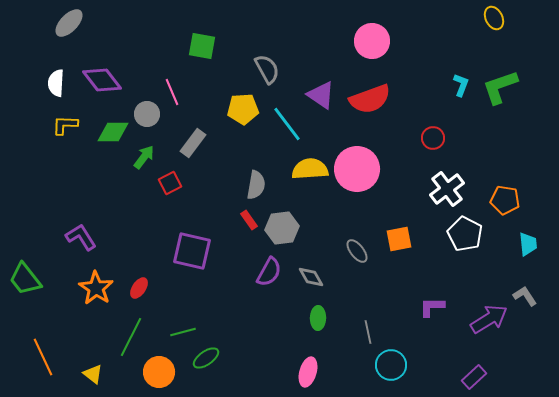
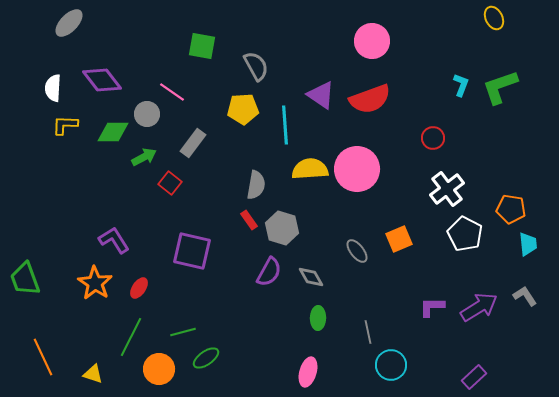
gray semicircle at (267, 69): moved 11 px left, 3 px up
white semicircle at (56, 83): moved 3 px left, 5 px down
pink line at (172, 92): rotated 32 degrees counterclockwise
cyan line at (287, 124): moved 2 px left, 1 px down; rotated 33 degrees clockwise
green arrow at (144, 157): rotated 25 degrees clockwise
red square at (170, 183): rotated 25 degrees counterclockwise
orange pentagon at (505, 200): moved 6 px right, 9 px down
gray hexagon at (282, 228): rotated 24 degrees clockwise
purple L-shape at (81, 237): moved 33 px right, 3 px down
orange square at (399, 239): rotated 12 degrees counterclockwise
green trapezoid at (25, 279): rotated 18 degrees clockwise
orange star at (96, 288): moved 1 px left, 5 px up
purple arrow at (489, 319): moved 10 px left, 12 px up
orange circle at (159, 372): moved 3 px up
yellow triangle at (93, 374): rotated 20 degrees counterclockwise
